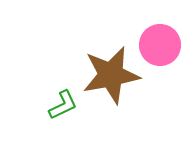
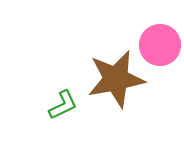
brown star: moved 5 px right, 4 px down
